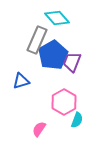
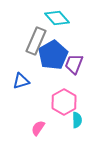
gray rectangle: moved 1 px left, 1 px down
purple trapezoid: moved 2 px right, 2 px down
cyan semicircle: rotated 21 degrees counterclockwise
pink semicircle: moved 1 px left, 1 px up
